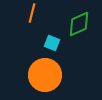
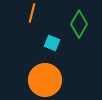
green diamond: rotated 36 degrees counterclockwise
orange circle: moved 5 px down
